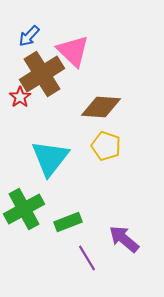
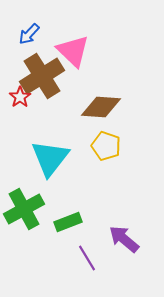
blue arrow: moved 2 px up
brown cross: moved 2 px down
